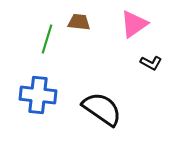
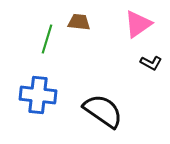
pink triangle: moved 4 px right
black semicircle: moved 1 px right, 2 px down
